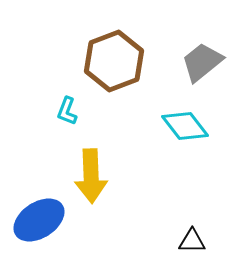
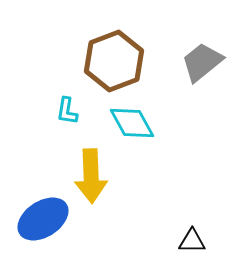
cyan L-shape: rotated 12 degrees counterclockwise
cyan diamond: moved 53 px left, 3 px up; rotated 9 degrees clockwise
blue ellipse: moved 4 px right, 1 px up
